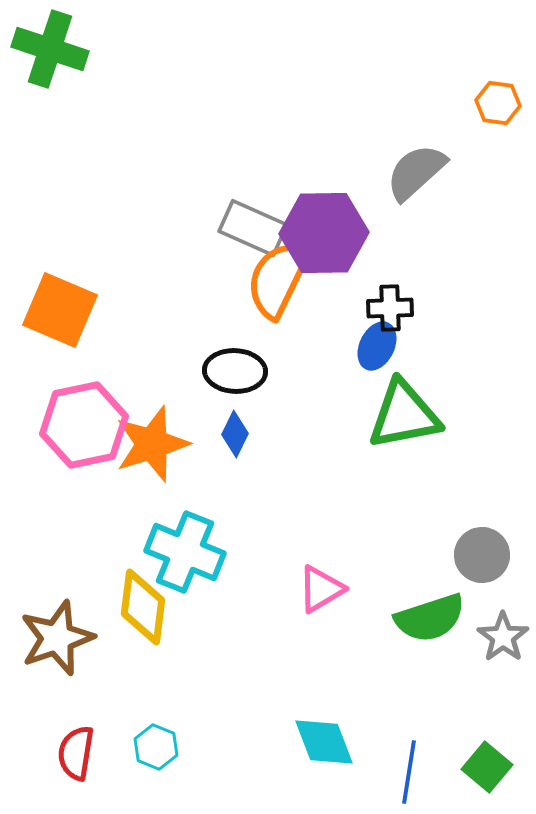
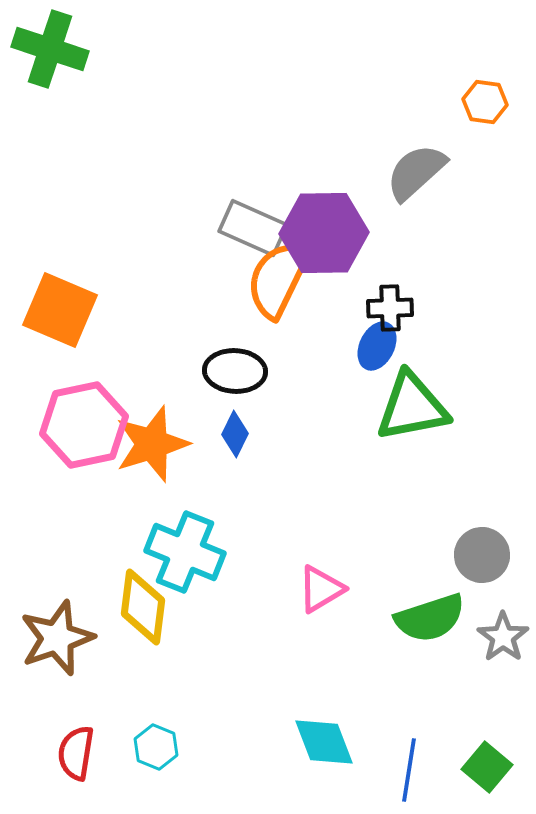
orange hexagon: moved 13 px left, 1 px up
green triangle: moved 8 px right, 8 px up
blue line: moved 2 px up
